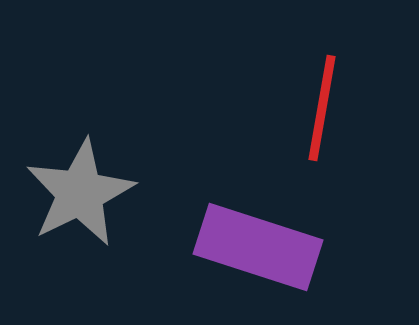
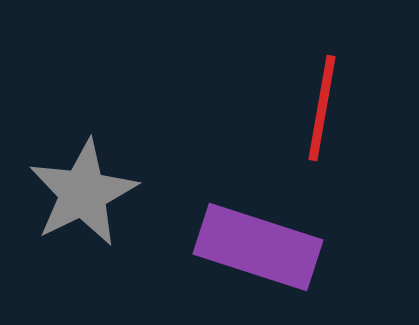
gray star: moved 3 px right
